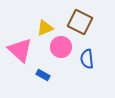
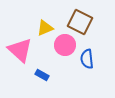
pink circle: moved 4 px right, 2 px up
blue rectangle: moved 1 px left
